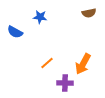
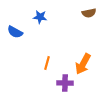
orange line: rotated 32 degrees counterclockwise
